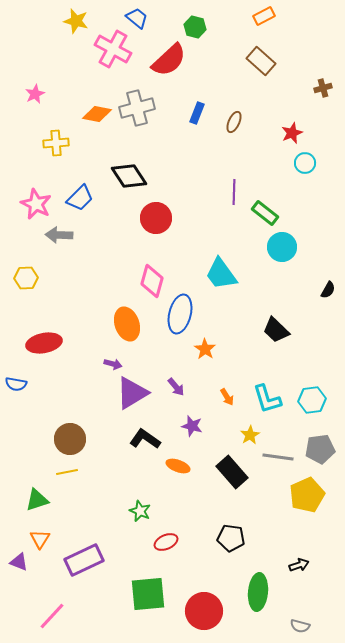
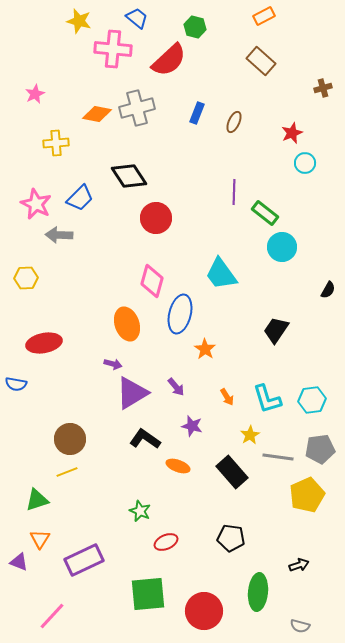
yellow star at (76, 21): moved 3 px right
pink cross at (113, 49): rotated 24 degrees counterclockwise
black trapezoid at (276, 330): rotated 80 degrees clockwise
yellow line at (67, 472): rotated 10 degrees counterclockwise
